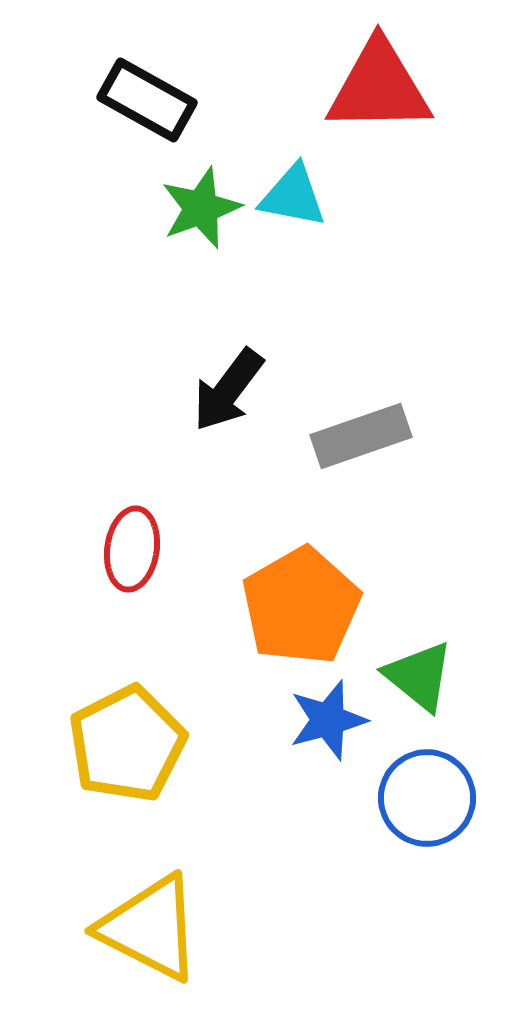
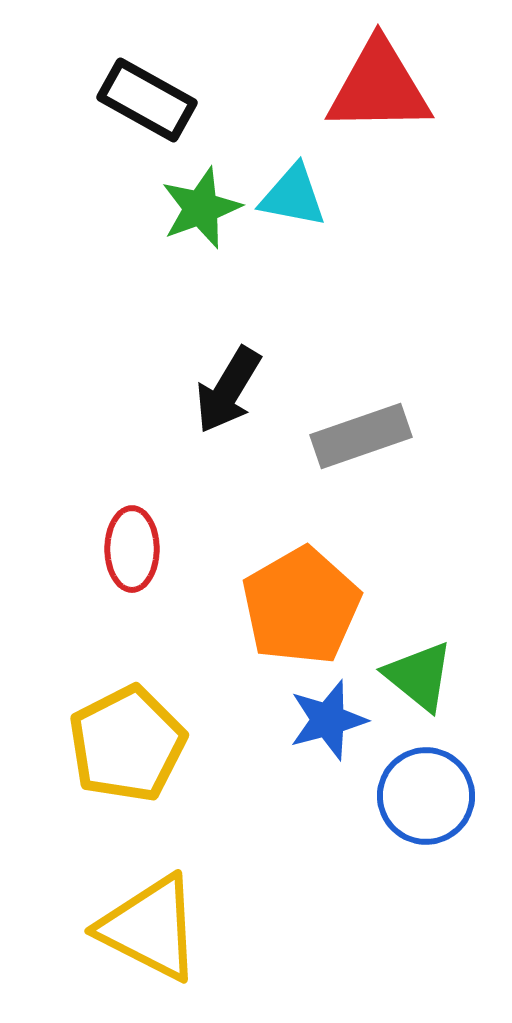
black arrow: rotated 6 degrees counterclockwise
red ellipse: rotated 8 degrees counterclockwise
blue circle: moved 1 px left, 2 px up
